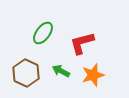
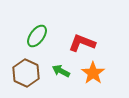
green ellipse: moved 6 px left, 3 px down
red L-shape: rotated 36 degrees clockwise
orange star: moved 2 px up; rotated 20 degrees counterclockwise
